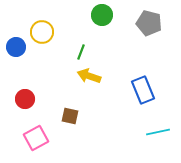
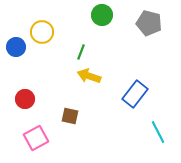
blue rectangle: moved 8 px left, 4 px down; rotated 60 degrees clockwise
cyan line: rotated 75 degrees clockwise
